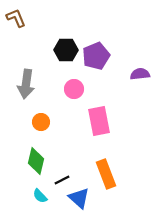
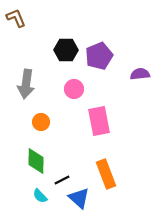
purple pentagon: moved 3 px right
green diamond: rotated 12 degrees counterclockwise
